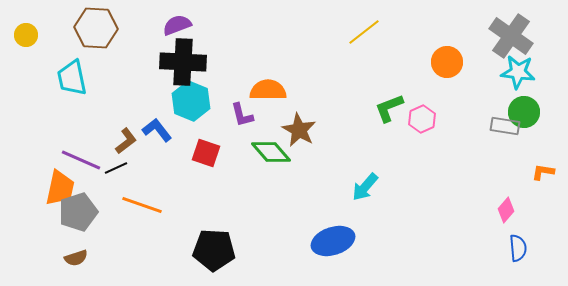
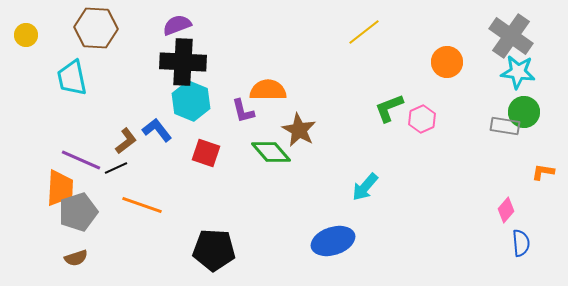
purple L-shape: moved 1 px right, 4 px up
orange trapezoid: rotated 9 degrees counterclockwise
blue semicircle: moved 3 px right, 5 px up
